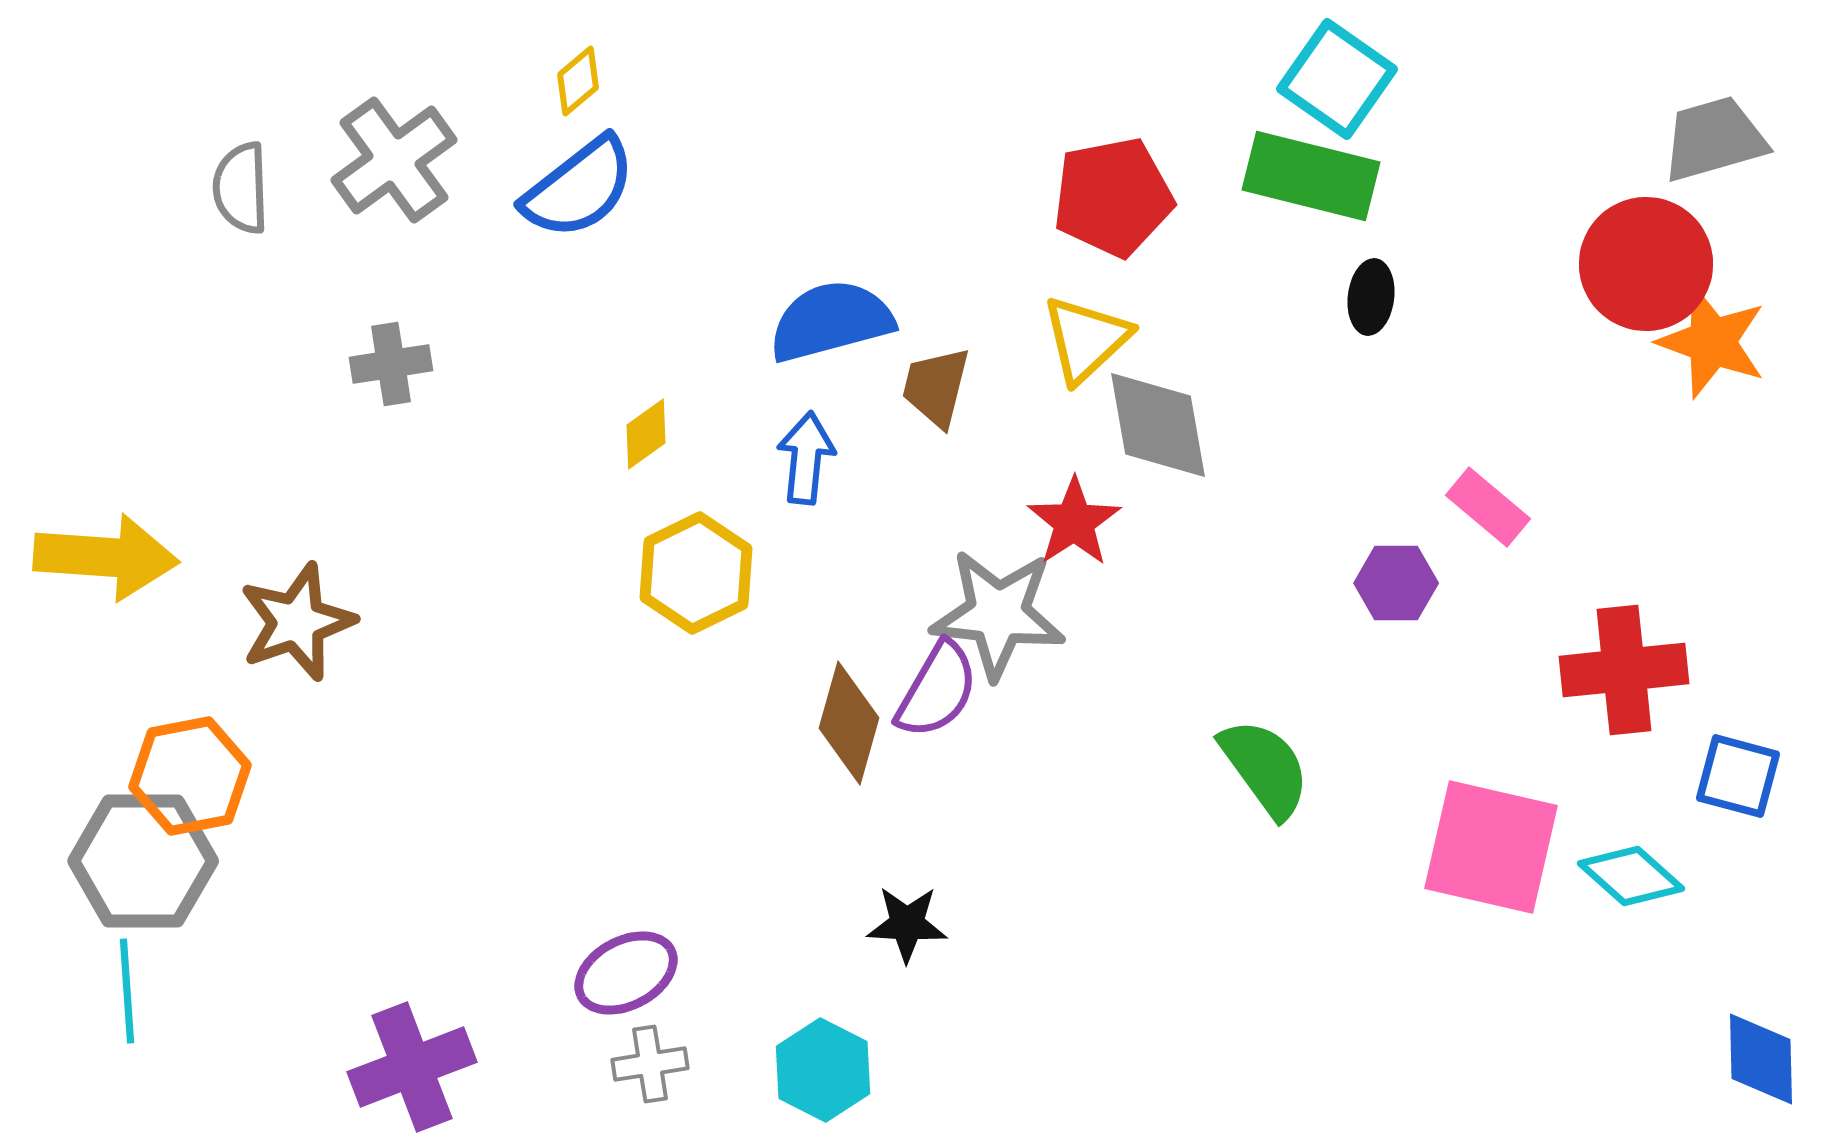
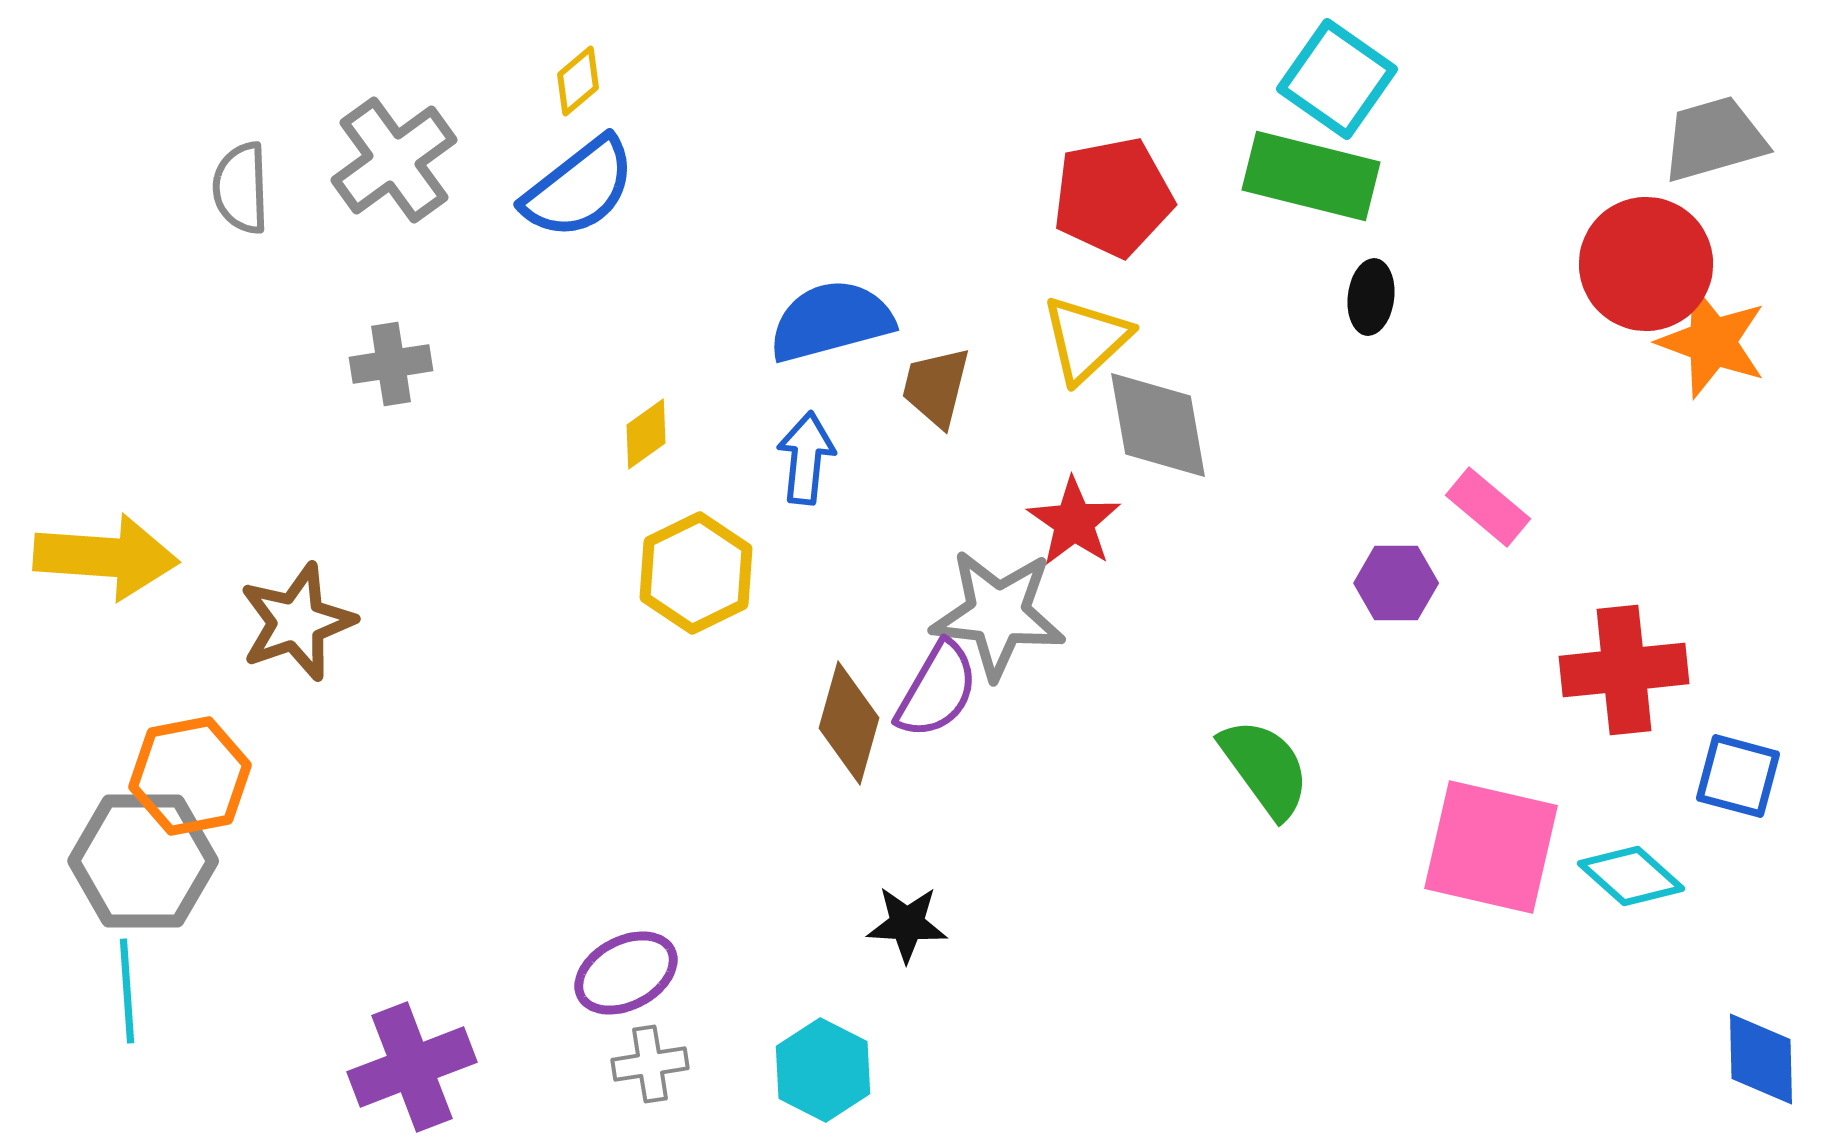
red star at (1074, 522): rotated 4 degrees counterclockwise
